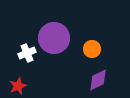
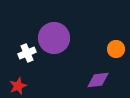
orange circle: moved 24 px right
purple diamond: rotated 20 degrees clockwise
